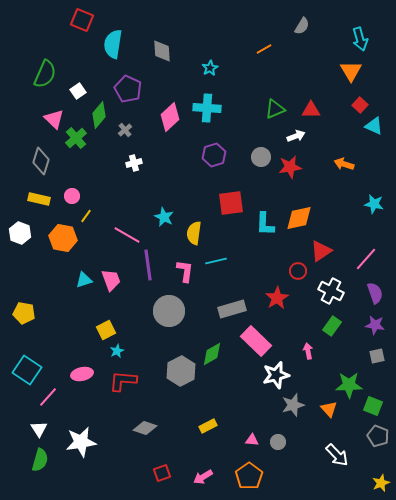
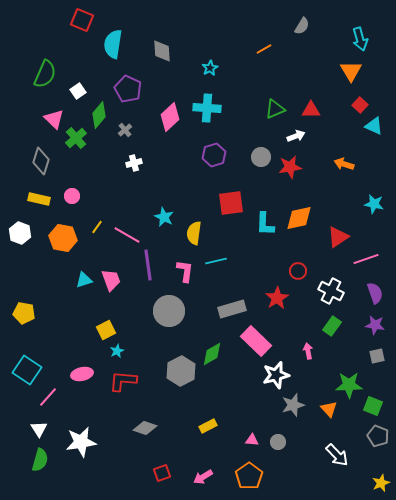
yellow line at (86, 216): moved 11 px right, 11 px down
red triangle at (321, 251): moved 17 px right, 14 px up
pink line at (366, 259): rotated 30 degrees clockwise
